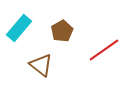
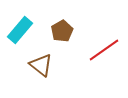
cyan rectangle: moved 1 px right, 2 px down
